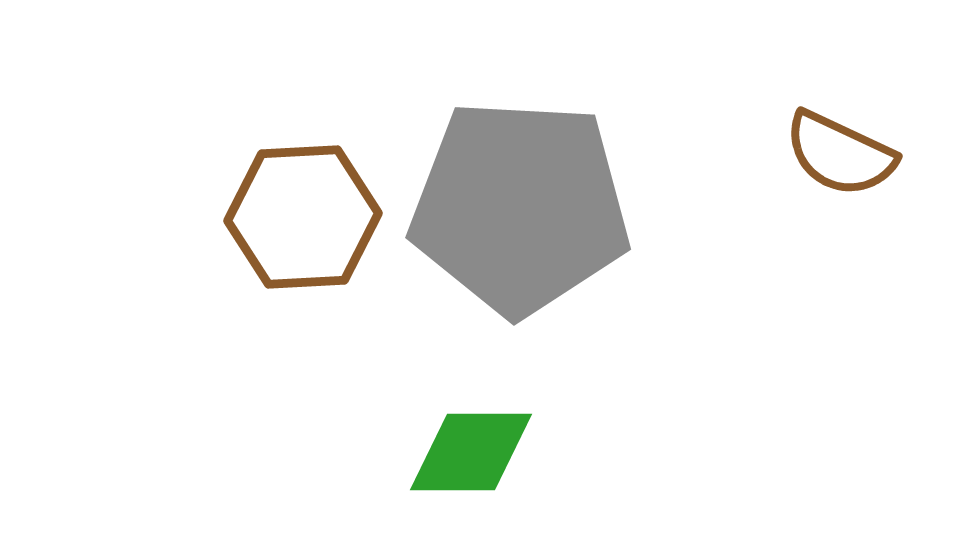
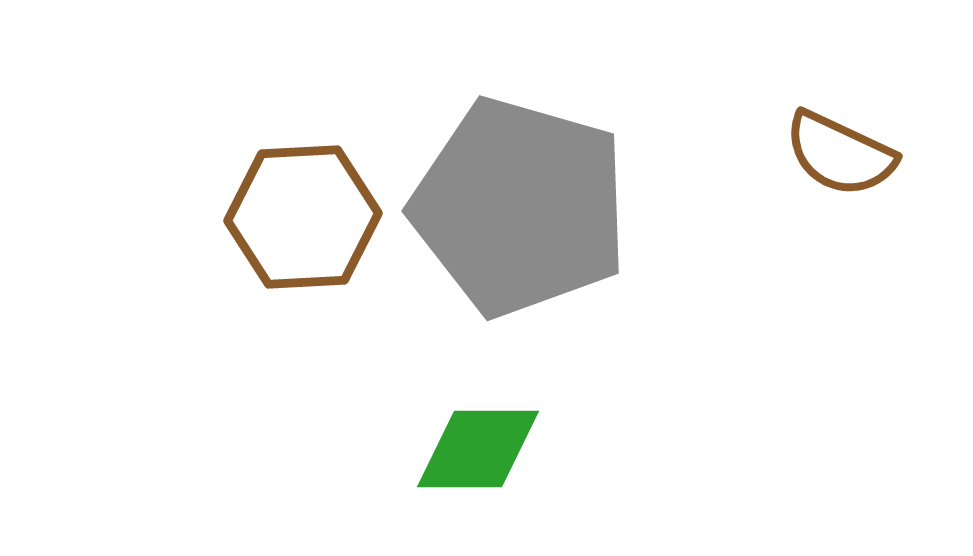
gray pentagon: rotated 13 degrees clockwise
green diamond: moved 7 px right, 3 px up
